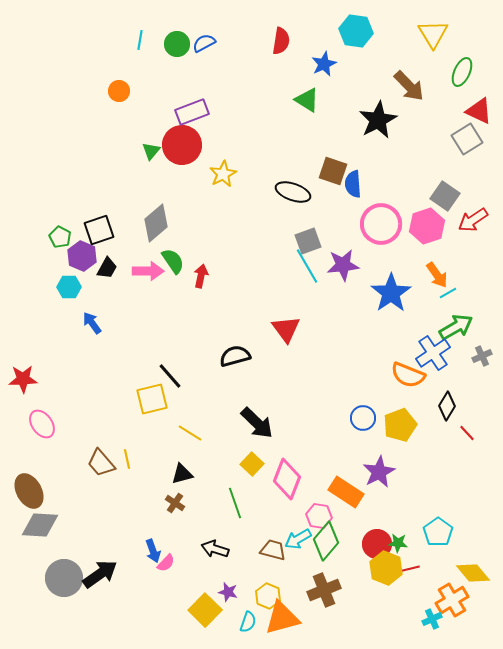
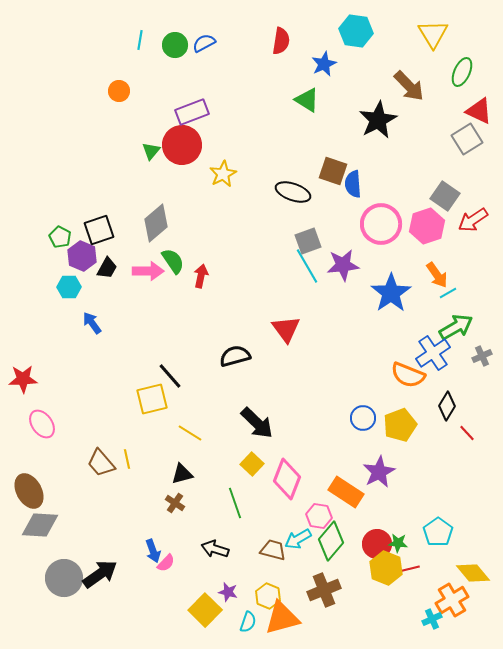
green circle at (177, 44): moved 2 px left, 1 px down
green diamond at (326, 541): moved 5 px right
